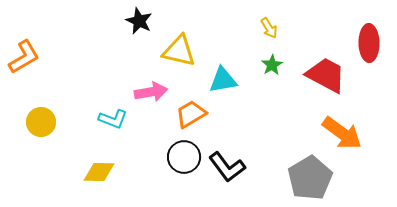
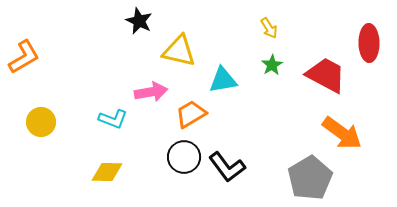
yellow diamond: moved 8 px right
